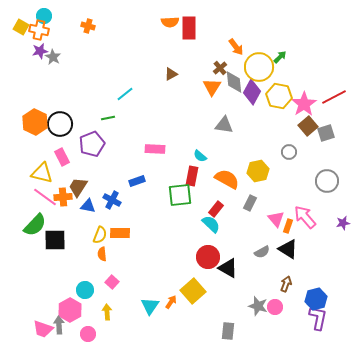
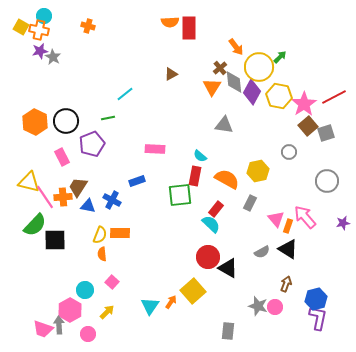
black circle at (60, 124): moved 6 px right, 3 px up
yellow triangle at (42, 173): moved 13 px left, 9 px down
red rectangle at (192, 176): moved 3 px right
pink line at (45, 197): rotated 20 degrees clockwise
yellow arrow at (107, 312): rotated 49 degrees clockwise
